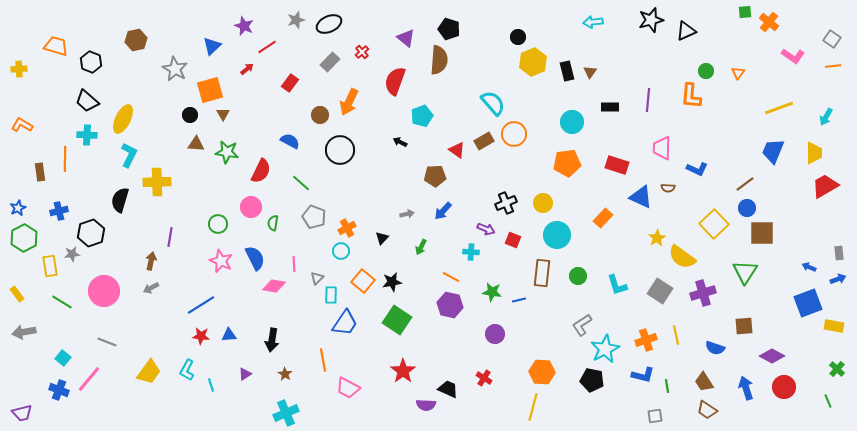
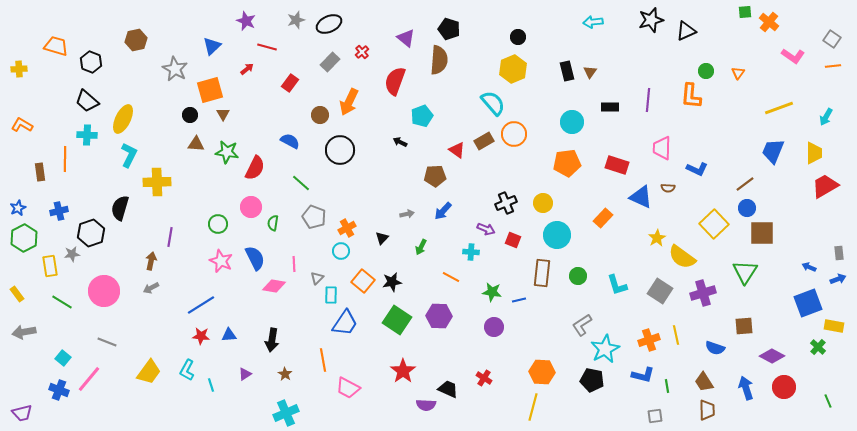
purple star at (244, 26): moved 2 px right, 5 px up
red line at (267, 47): rotated 48 degrees clockwise
yellow hexagon at (533, 62): moved 20 px left, 7 px down
red semicircle at (261, 171): moved 6 px left, 3 px up
black semicircle at (120, 200): moved 8 px down
purple hexagon at (450, 305): moved 11 px left, 11 px down; rotated 10 degrees counterclockwise
purple circle at (495, 334): moved 1 px left, 7 px up
orange cross at (646, 340): moved 3 px right
green cross at (837, 369): moved 19 px left, 22 px up
brown trapezoid at (707, 410): rotated 125 degrees counterclockwise
